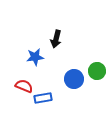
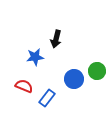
blue rectangle: moved 4 px right; rotated 42 degrees counterclockwise
